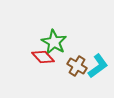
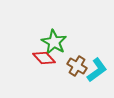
red diamond: moved 1 px right, 1 px down
cyan L-shape: moved 1 px left, 4 px down
